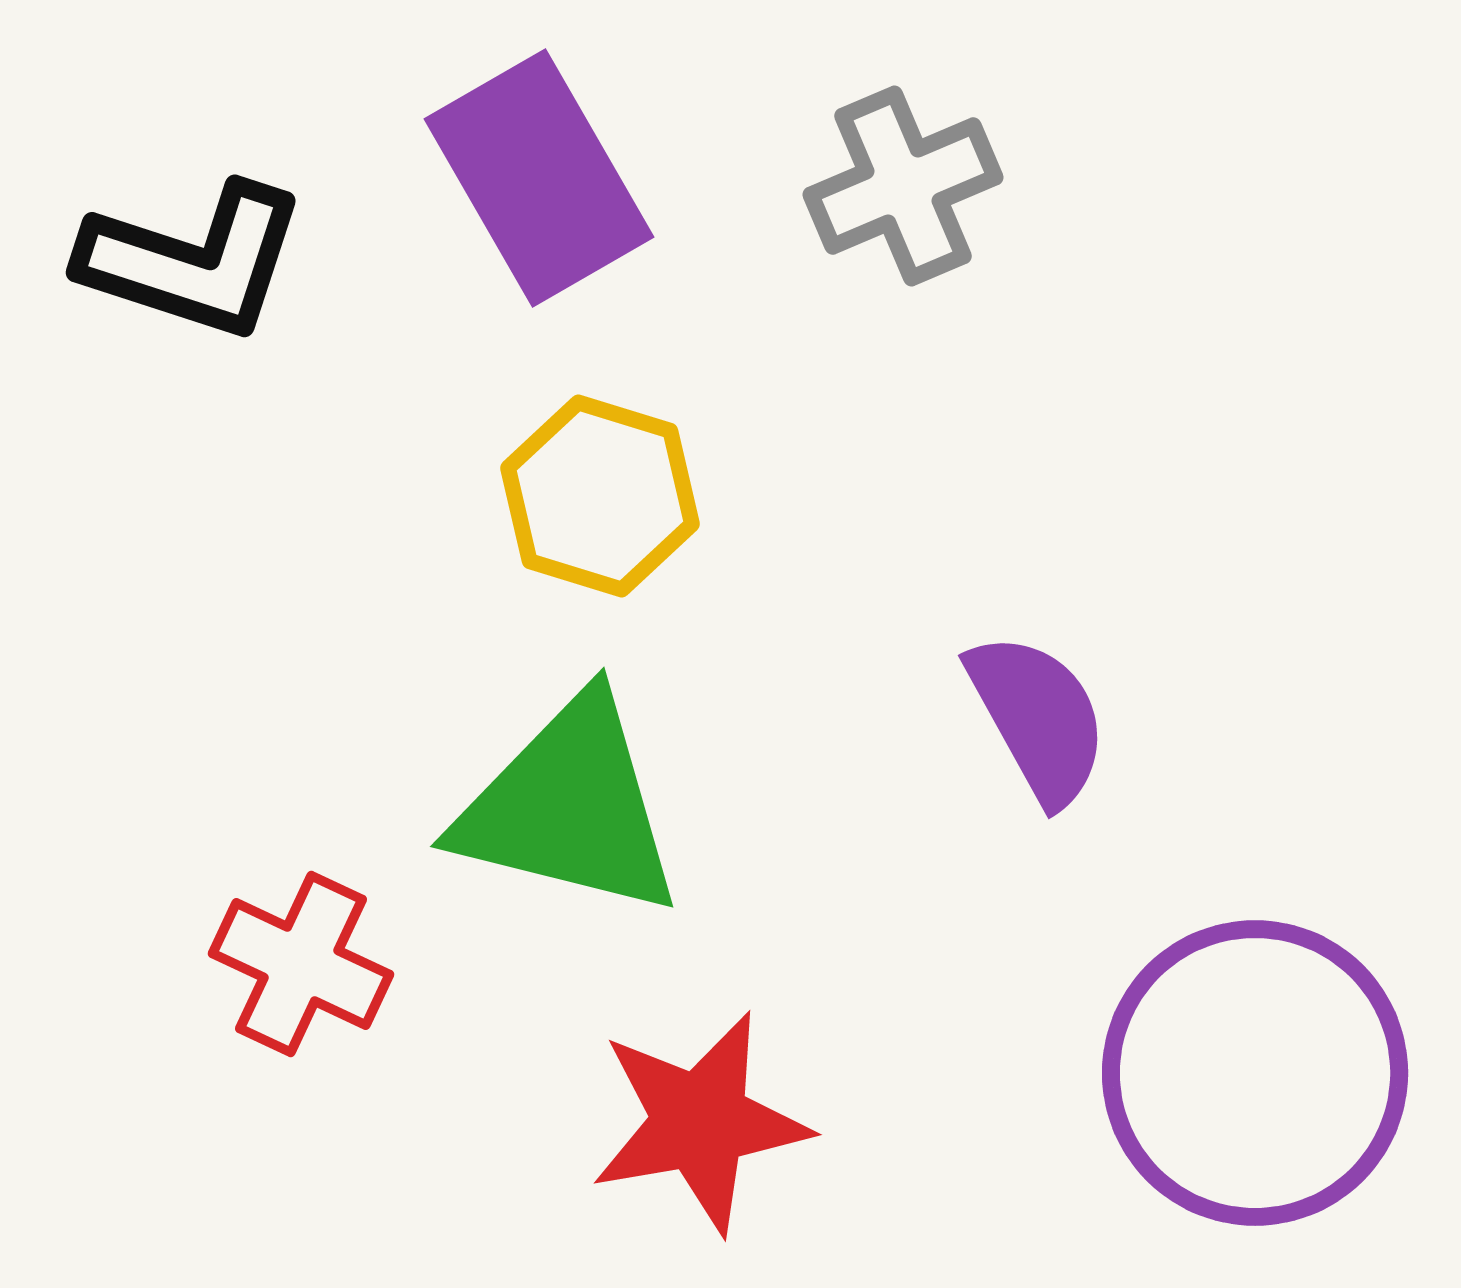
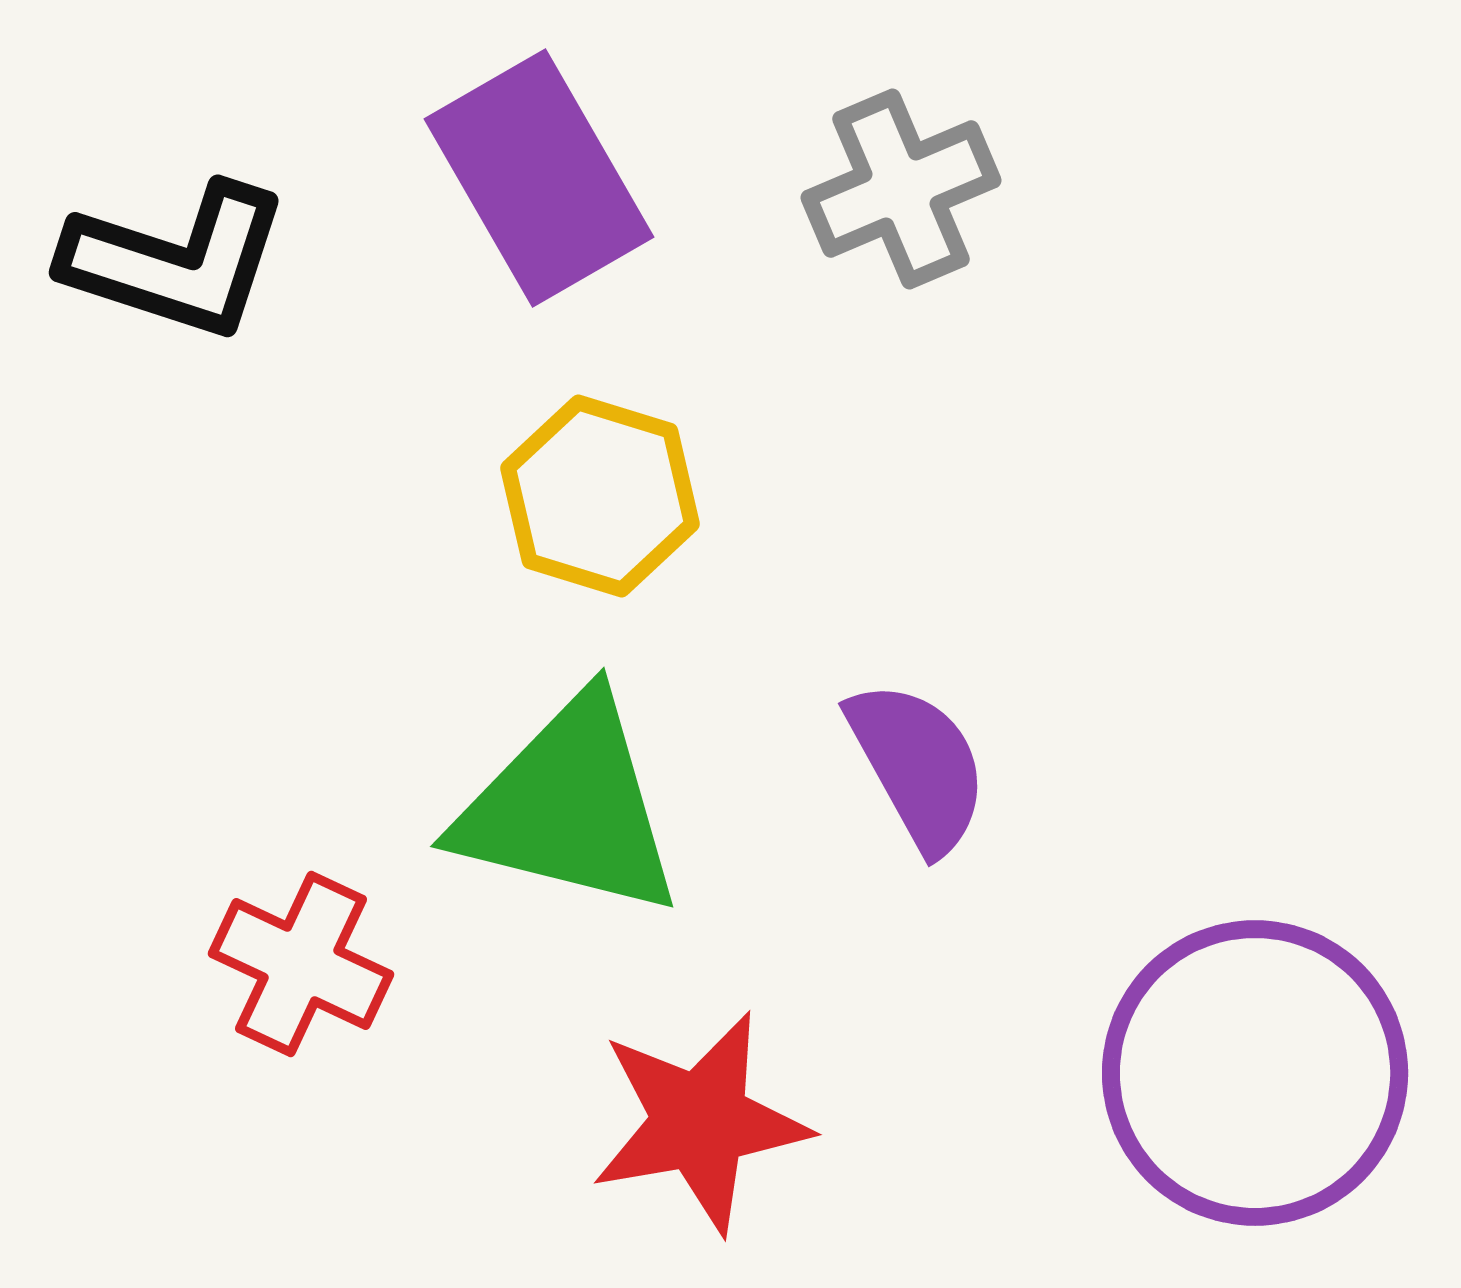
gray cross: moved 2 px left, 3 px down
black L-shape: moved 17 px left
purple semicircle: moved 120 px left, 48 px down
